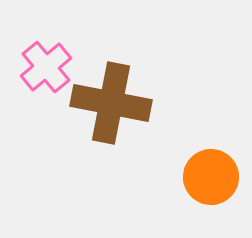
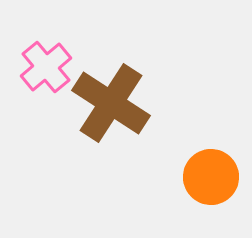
brown cross: rotated 22 degrees clockwise
